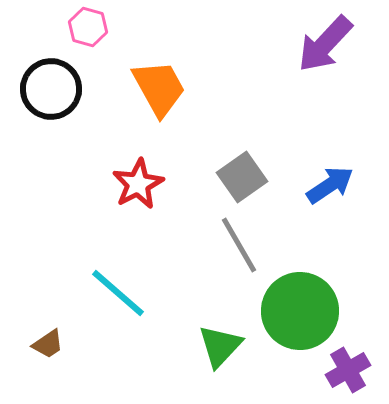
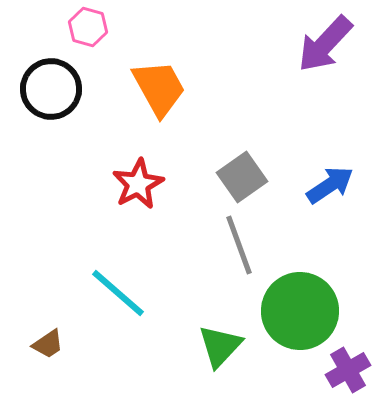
gray line: rotated 10 degrees clockwise
